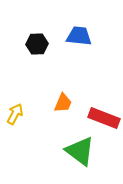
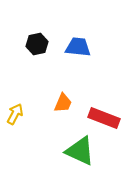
blue trapezoid: moved 1 px left, 11 px down
black hexagon: rotated 10 degrees counterclockwise
green triangle: rotated 12 degrees counterclockwise
